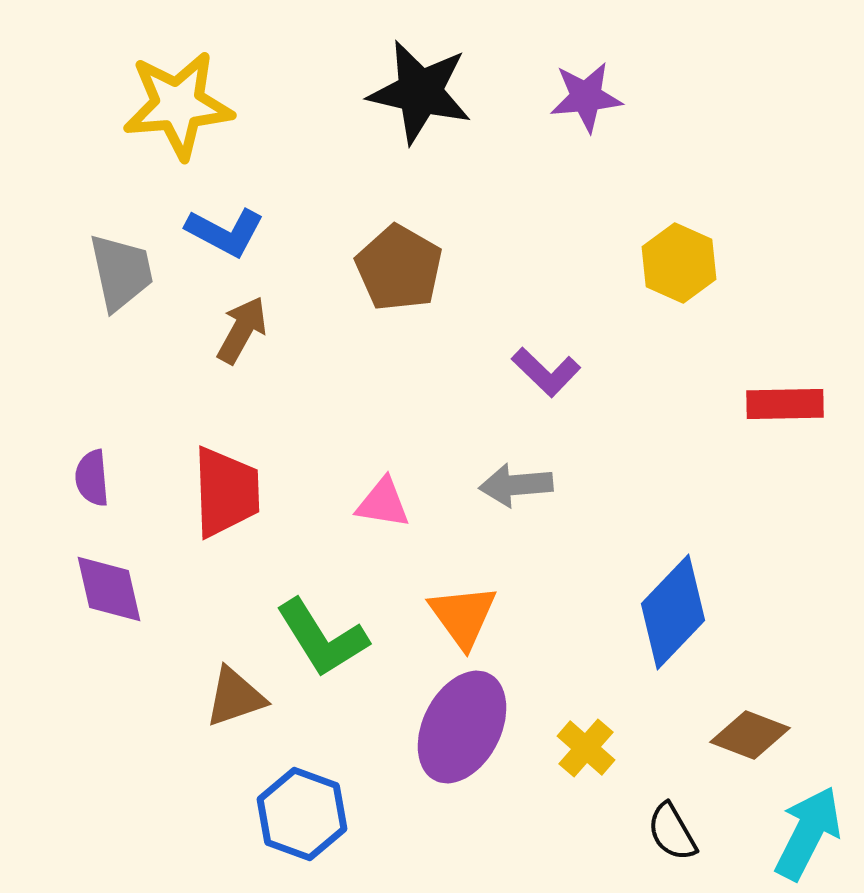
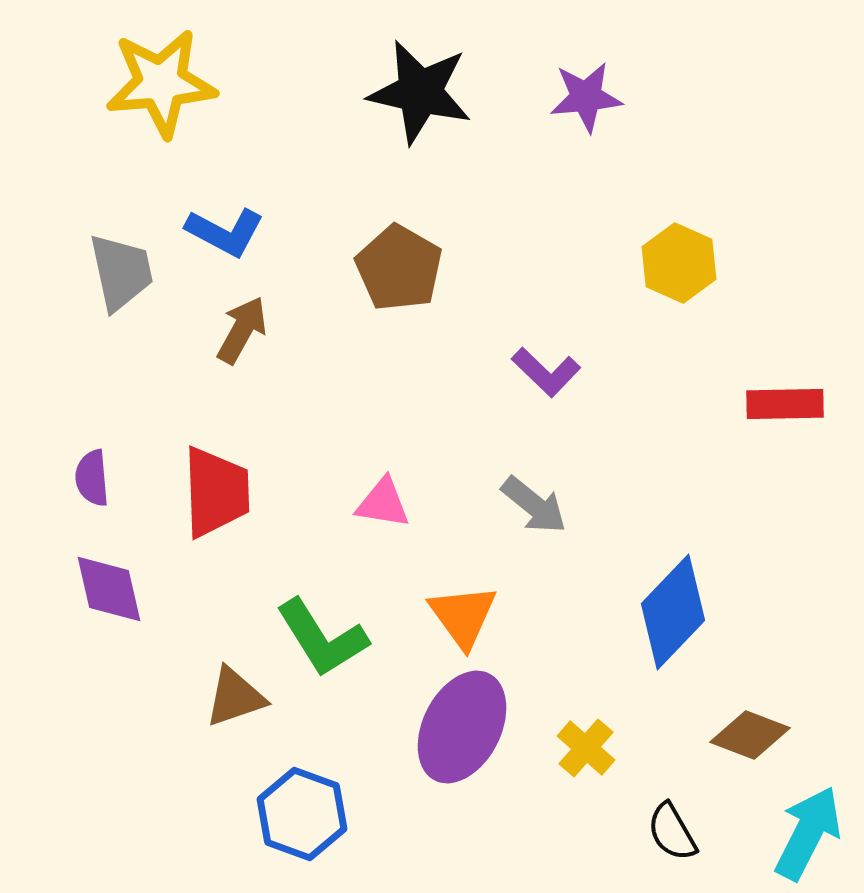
yellow star: moved 17 px left, 22 px up
gray arrow: moved 18 px right, 20 px down; rotated 136 degrees counterclockwise
red trapezoid: moved 10 px left
